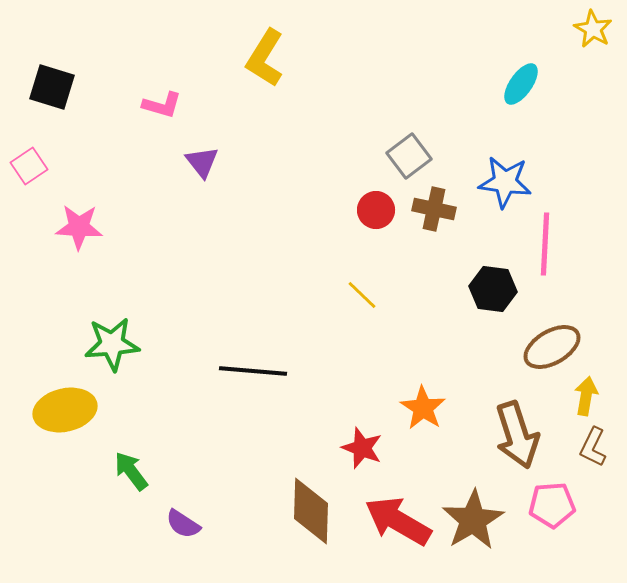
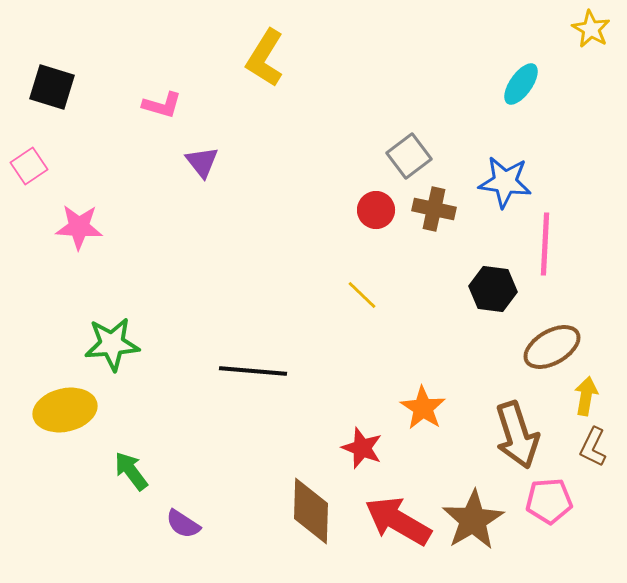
yellow star: moved 2 px left
pink pentagon: moved 3 px left, 4 px up
